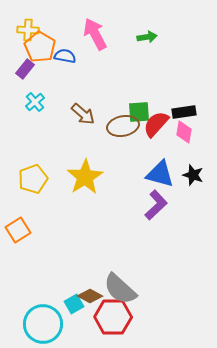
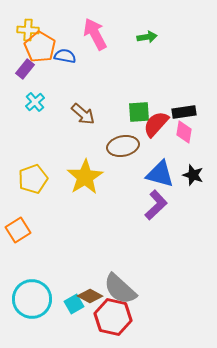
brown ellipse: moved 20 px down
red hexagon: rotated 12 degrees clockwise
cyan circle: moved 11 px left, 25 px up
